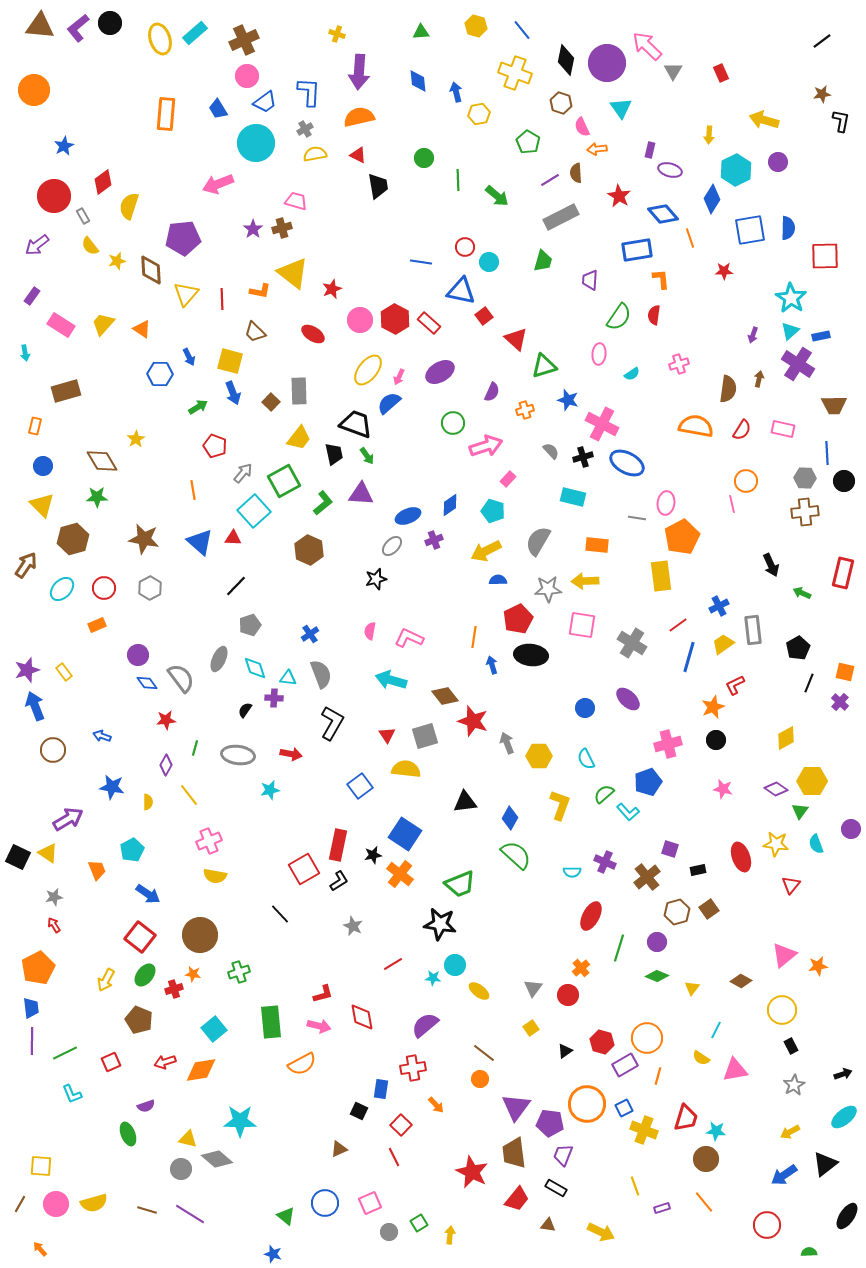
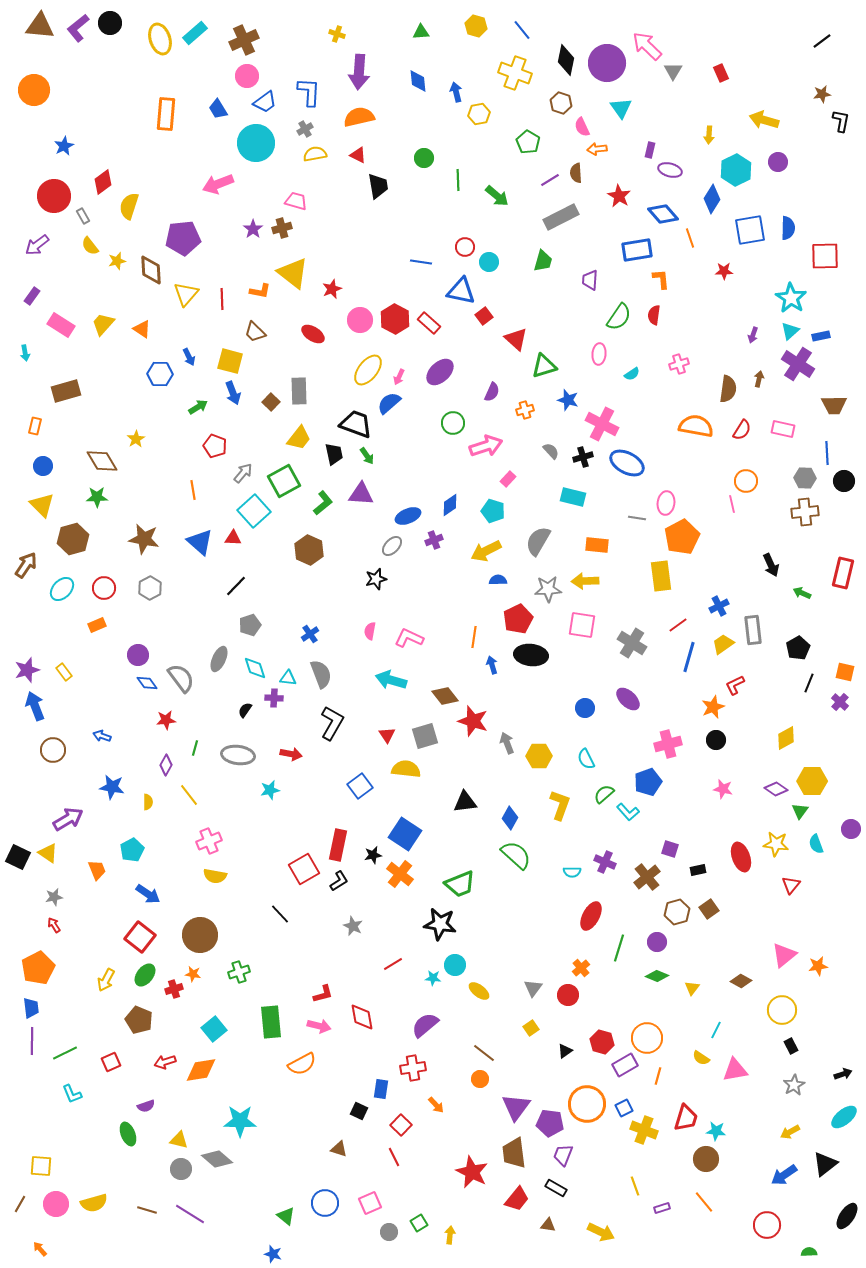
purple ellipse at (440, 372): rotated 12 degrees counterclockwise
yellow triangle at (188, 1139): moved 9 px left, 1 px down
brown triangle at (339, 1149): rotated 42 degrees clockwise
